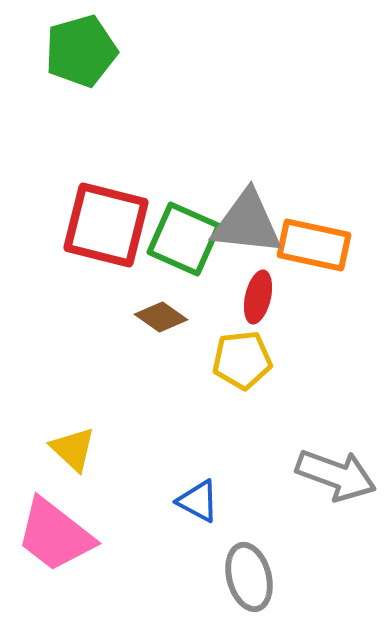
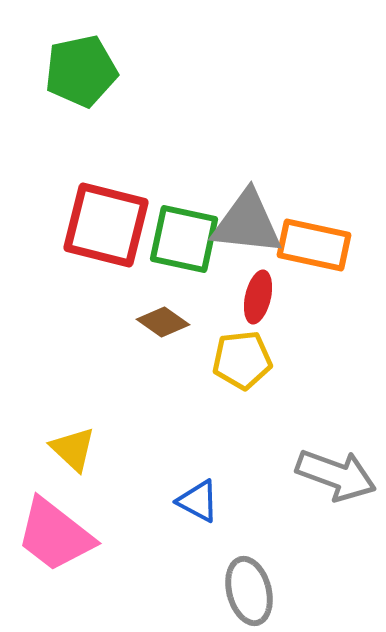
green pentagon: moved 20 px down; rotated 4 degrees clockwise
green square: rotated 12 degrees counterclockwise
brown diamond: moved 2 px right, 5 px down
gray ellipse: moved 14 px down
